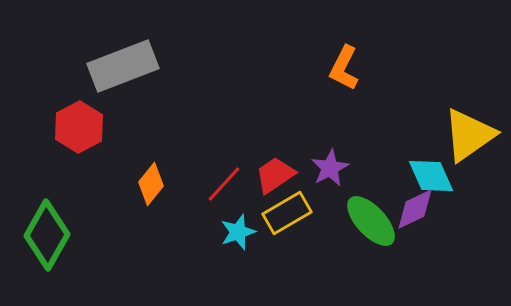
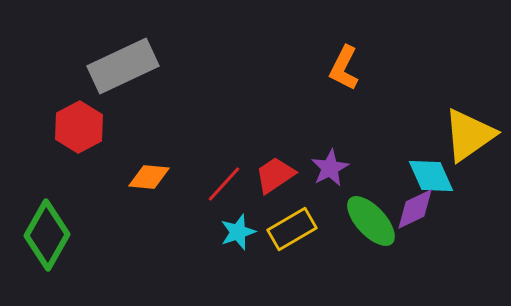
gray rectangle: rotated 4 degrees counterclockwise
orange diamond: moved 2 px left, 7 px up; rotated 57 degrees clockwise
yellow rectangle: moved 5 px right, 16 px down
